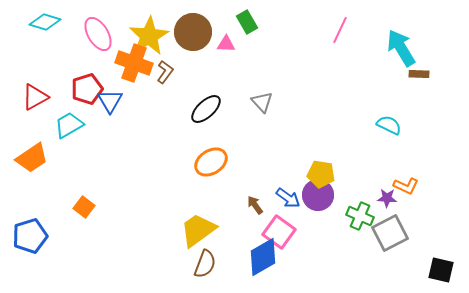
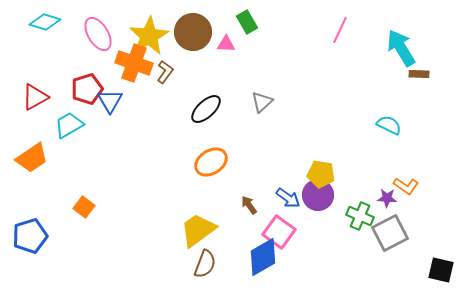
gray triangle: rotated 30 degrees clockwise
orange L-shape: rotated 10 degrees clockwise
brown arrow: moved 6 px left
